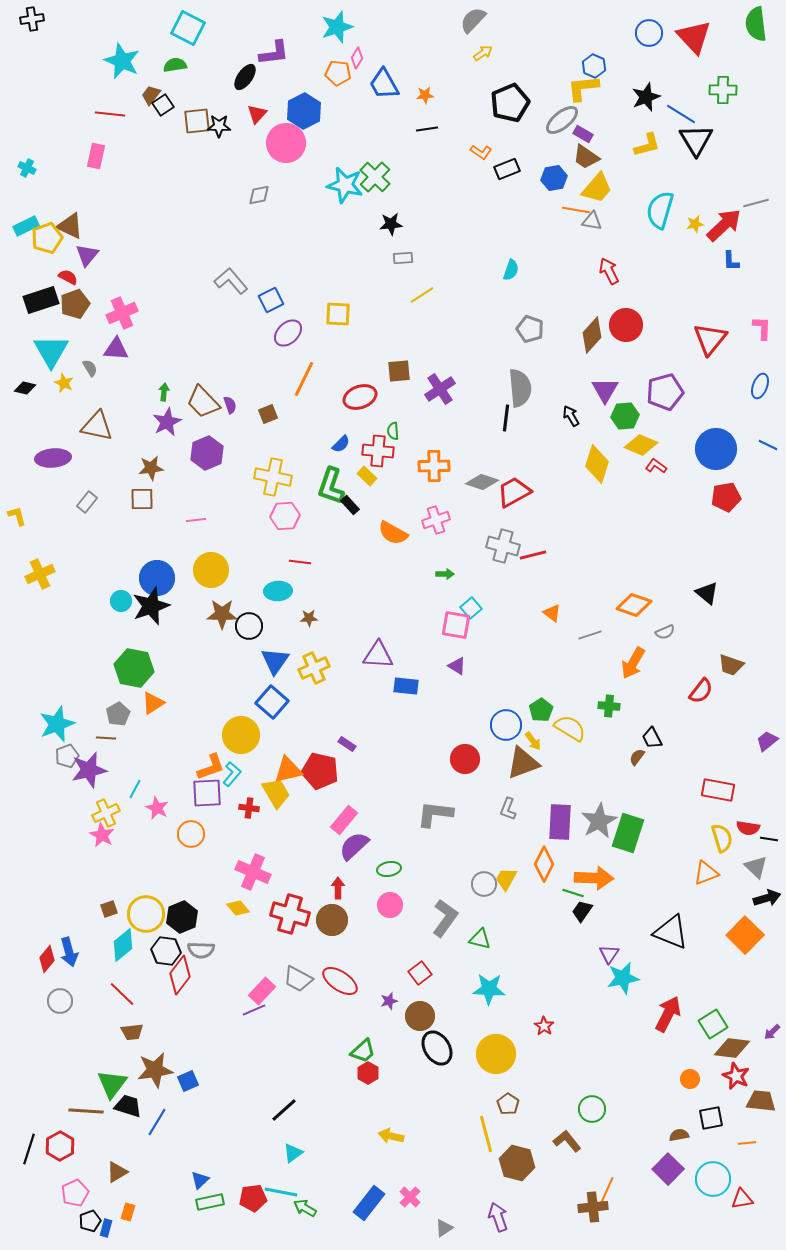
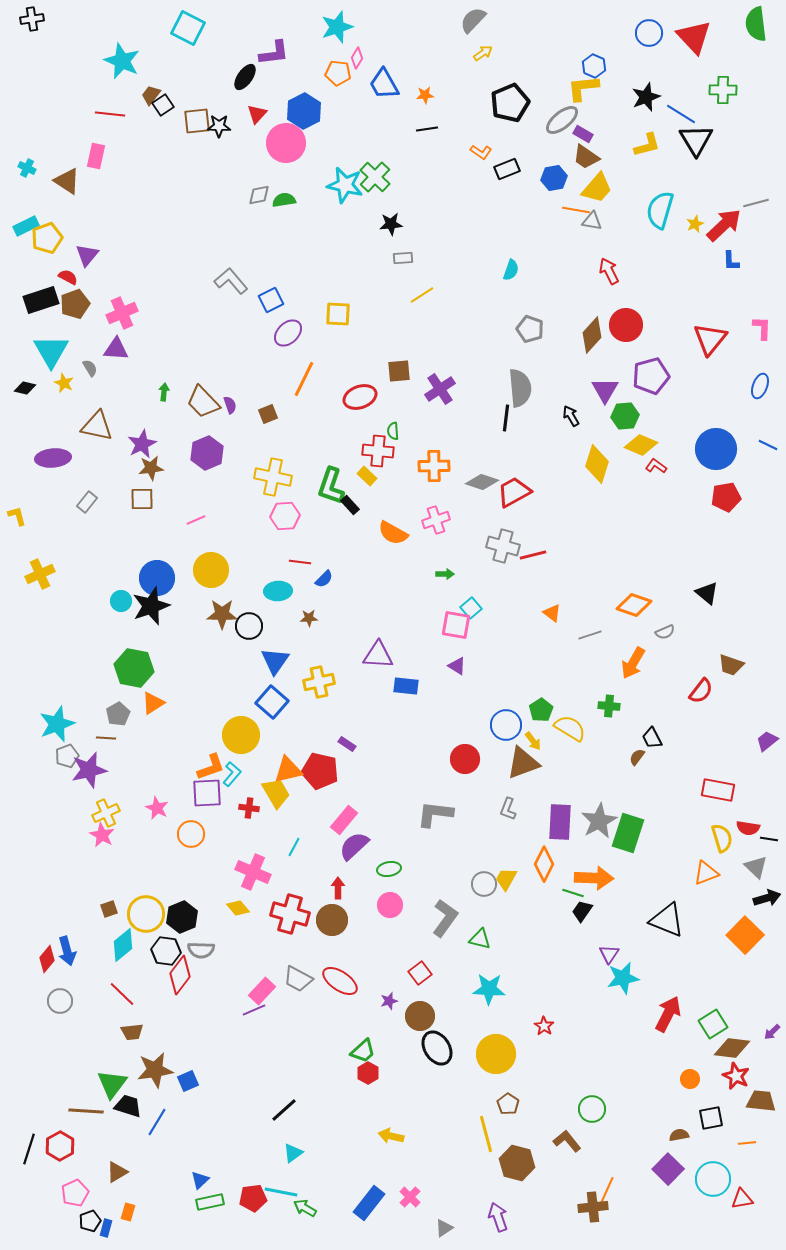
green semicircle at (175, 65): moved 109 px right, 135 px down
yellow star at (695, 224): rotated 12 degrees counterclockwise
brown triangle at (70, 226): moved 3 px left, 45 px up; rotated 8 degrees clockwise
purple pentagon at (665, 392): moved 14 px left, 16 px up
purple star at (167, 422): moved 25 px left, 22 px down
blue semicircle at (341, 444): moved 17 px left, 135 px down
pink line at (196, 520): rotated 18 degrees counterclockwise
yellow cross at (314, 668): moved 5 px right, 14 px down; rotated 12 degrees clockwise
cyan line at (135, 789): moved 159 px right, 58 px down
black triangle at (671, 932): moved 4 px left, 12 px up
blue arrow at (69, 952): moved 2 px left, 1 px up
